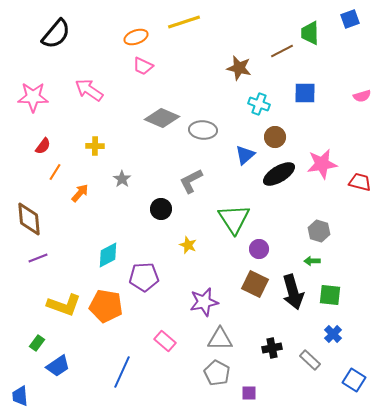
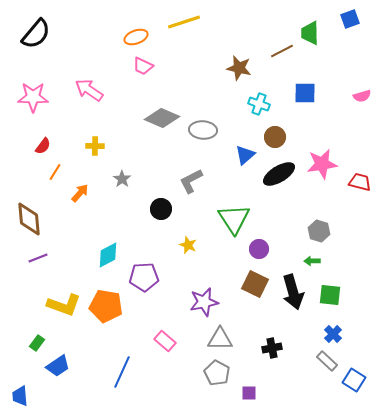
black semicircle at (56, 34): moved 20 px left
gray rectangle at (310, 360): moved 17 px right, 1 px down
